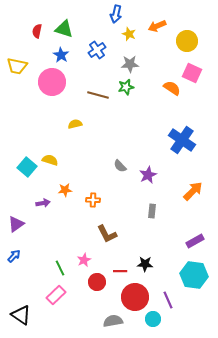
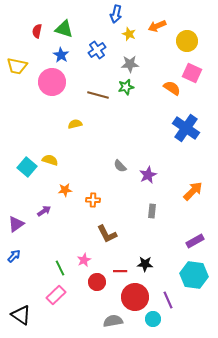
blue cross at (182, 140): moved 4 px right, 12 px up
purple arrow at (43, 203): moved 1 px right, 8 px down; rotated 24 degrees counterclockwise
